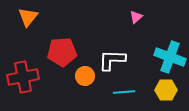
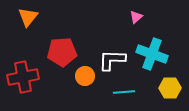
cyan cross: moved 18 px left, 3 px up
yellow hexagon: moved 4 px right, 2 px up
